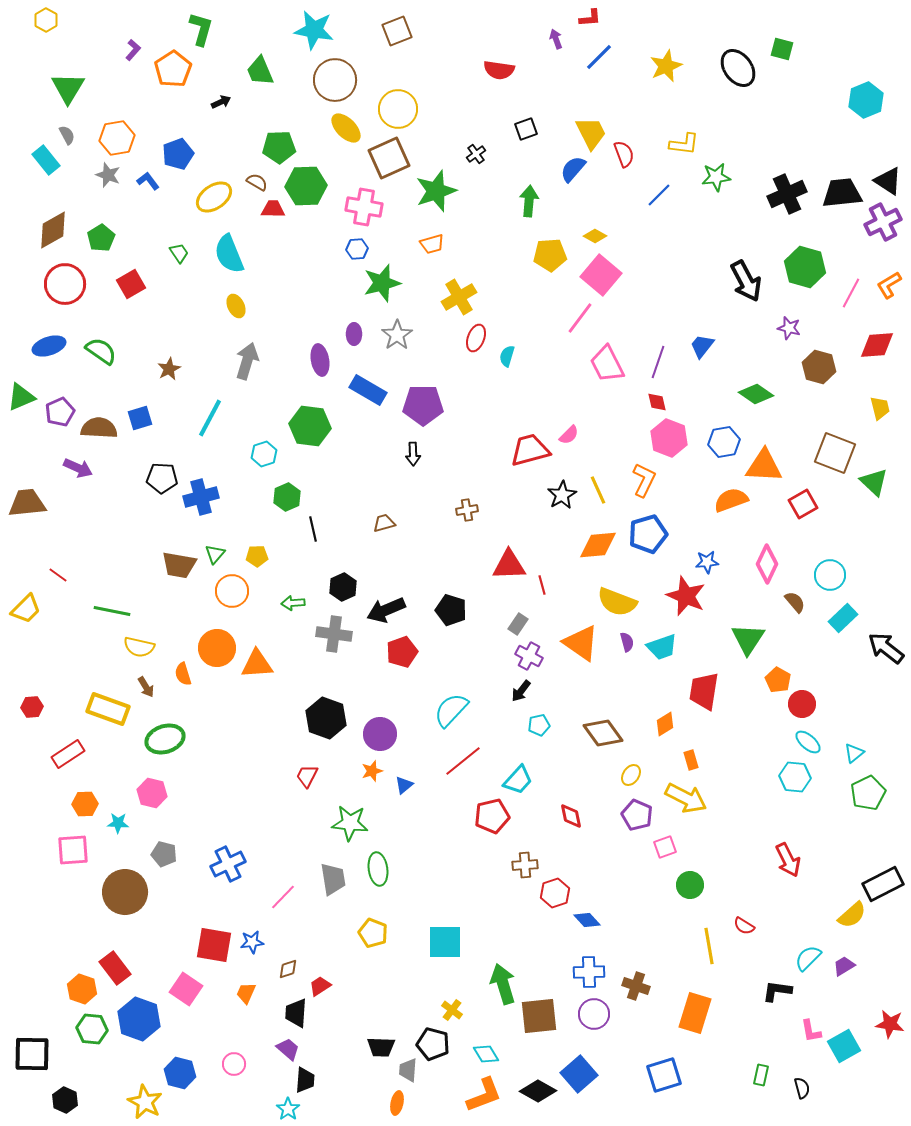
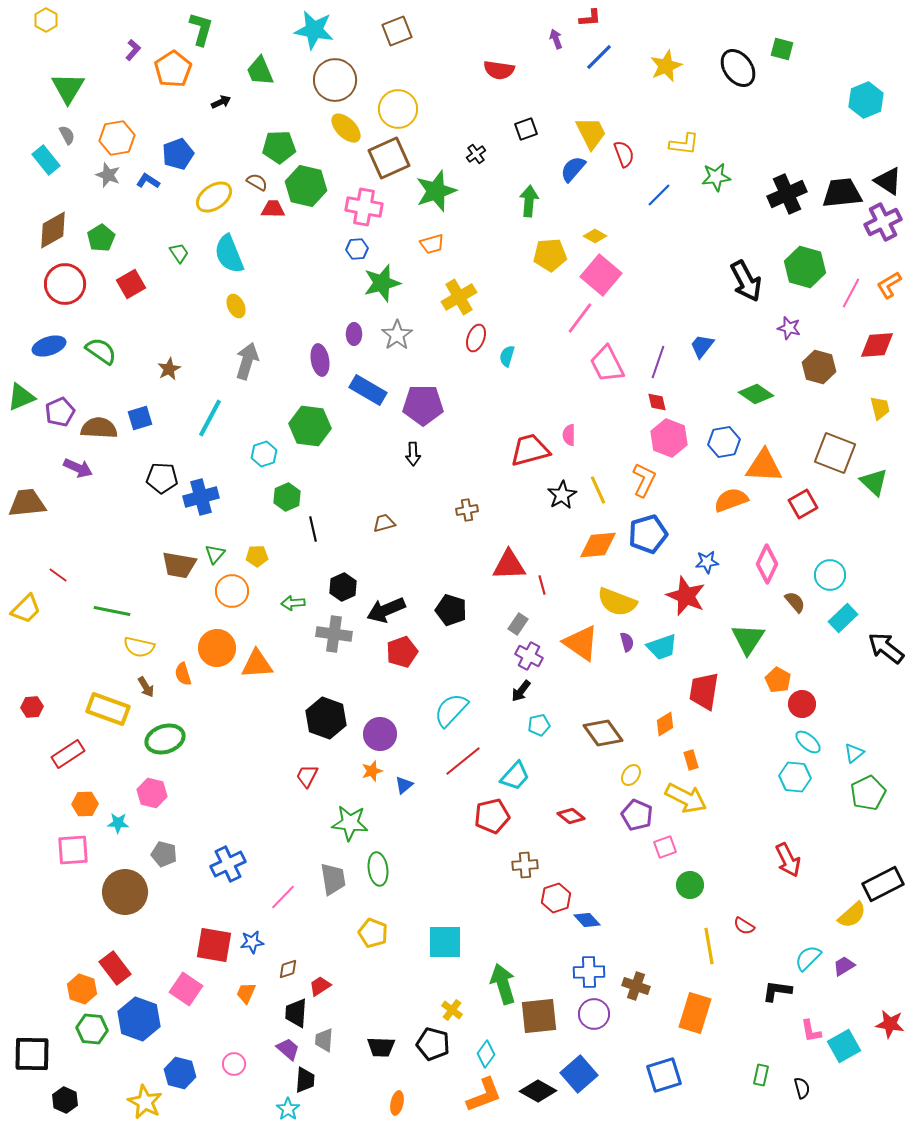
blue L-shape at (148, 181): rotated 20 degrees counterclockwise
green hexagon at (306, 186): rotated 15 degrees clockwise
pink semicircle at (569, 435): rotated 135 degrees clockwise
cyan trapezoid at (518, 780): moved 3 px left, 4 px up
red diamond at (571, 816): rotated 40 degrees counterclockwise
red hexagon at (555, 893): moved 1 px right, 5 px down
cyan diamond at (486, 1054): rotated 68 degrees clockwise
gray trapezoid at (408, 1070): moved 84 px left, 30 px up
